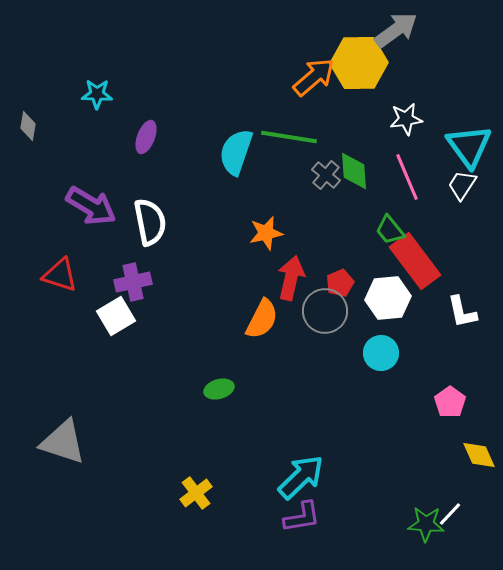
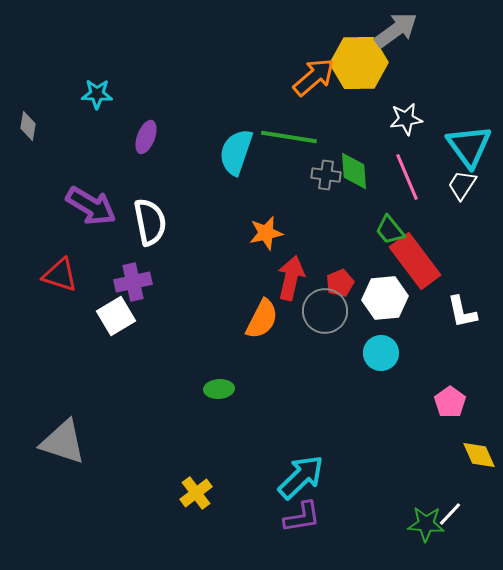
gray cross: rotated 32 degrees counterclockwise
white hexagon: moved 3 px left
green ellipse: rotated 12 degrees clockwise
